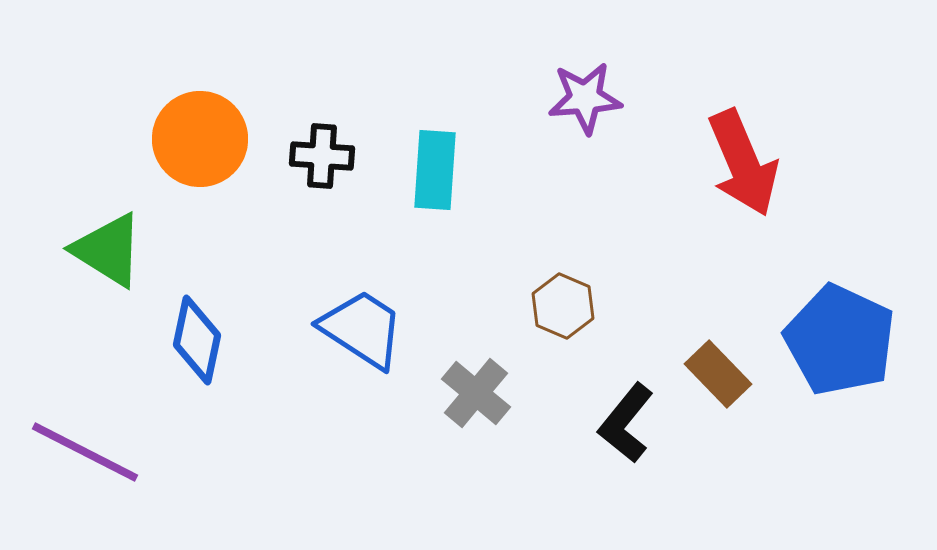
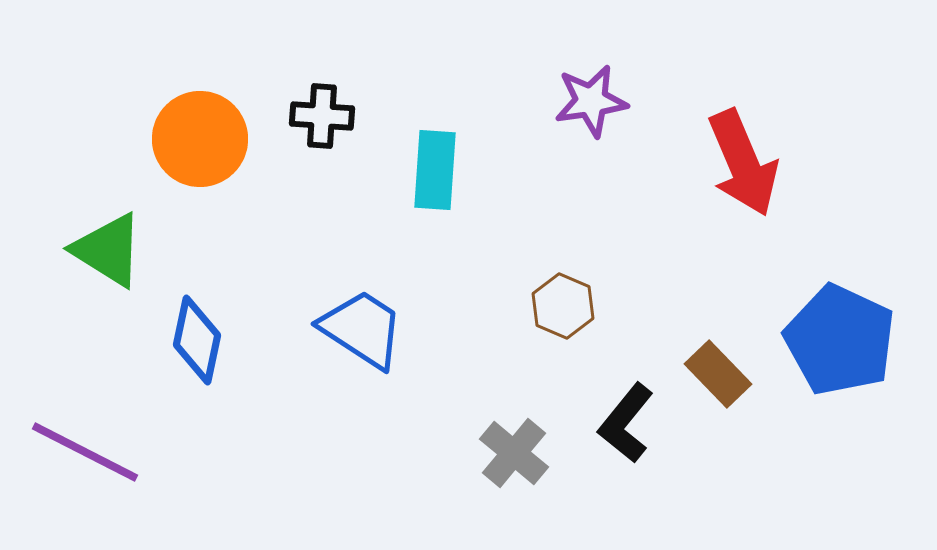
purple star: moved 6 px right, 3 px down; rotated 4 degrees counterclockwise
black cross: moved 40 px up
gray cross: moved 38 px right, 60 px down
